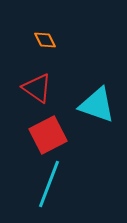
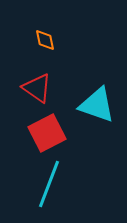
orange diamond: rotated 15 degrees clockwise
red square: moved 1 px left, 2 px up
